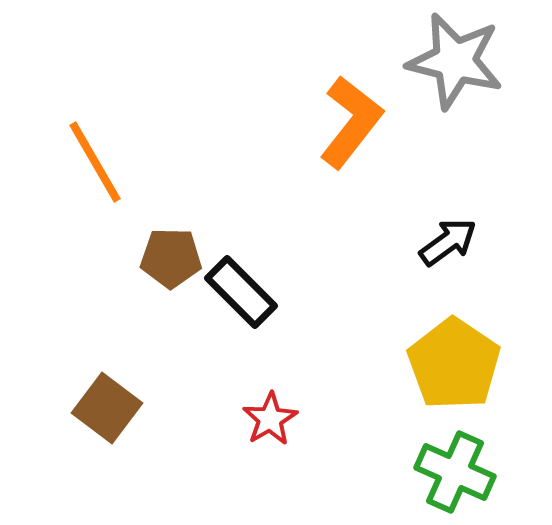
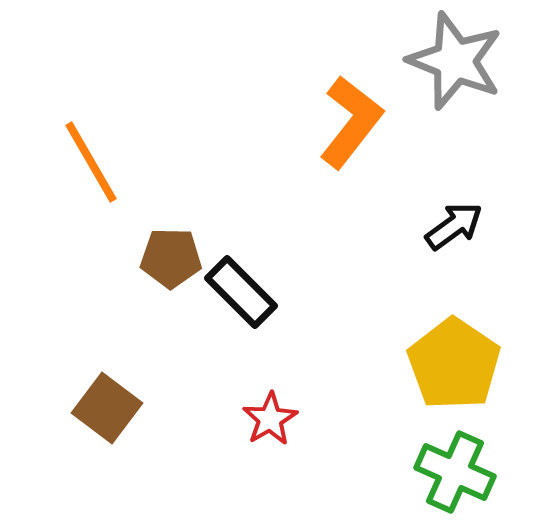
gray star: rotated 8 degrees clockwise
orange line: moved 4 px left
black arrow: moved 6 px right, 16 px up
